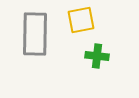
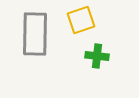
yellow square: rotated 8 degrees counterclockwise
